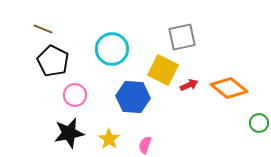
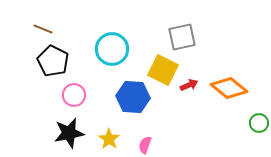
pink circle: moved 1 px left
